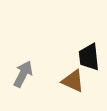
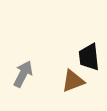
brown triangle: rotated 45 degrees counterclockwise
